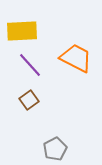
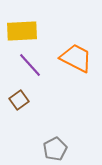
brown square: moved 10 px left
